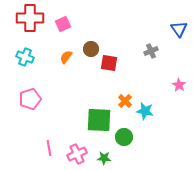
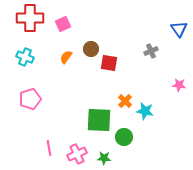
pink star: rotated 24 degrees counterclockwise
